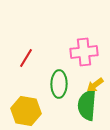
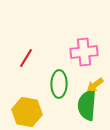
yellow hexagon: moved 1 px right, 1 px down
